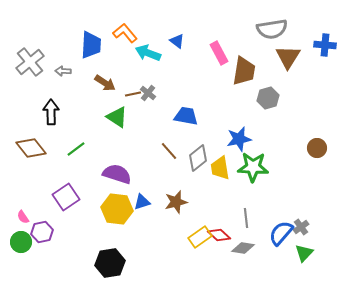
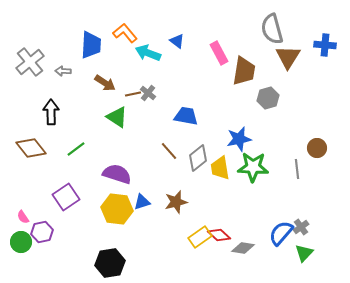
gray semicircle at (272, 29): rotated 84 degrees clockwise
gray line at (246, 218): moved 51 px right, 49 px up
